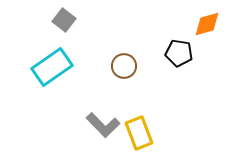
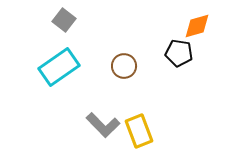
orange diamond: moved 10 px left, 2 px down
cyan rectangle: moved 7 px right
yellow rectangle: moved 2 px up
